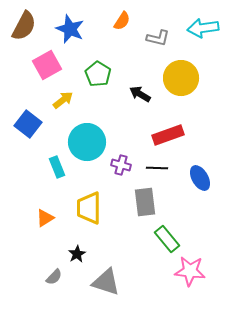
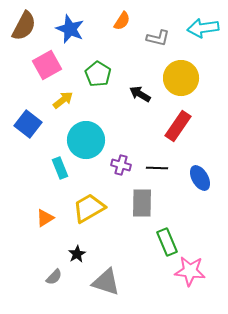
red rectangle: moved 10 px right, 9 px up; rotated 36 degrees counterclockwise
cyan circle: moved 1 px left, 2 px up
cyan rectangle: moved 3 px right, 1 px down
gray rectangle: moved 3 px left, 1 px down; rotated 8 degrees clockwise
yellow trapezoid: rotated 60 degrees clockwise
green rectangle: moved 3 px down; rotated 16 degrees clockwise
